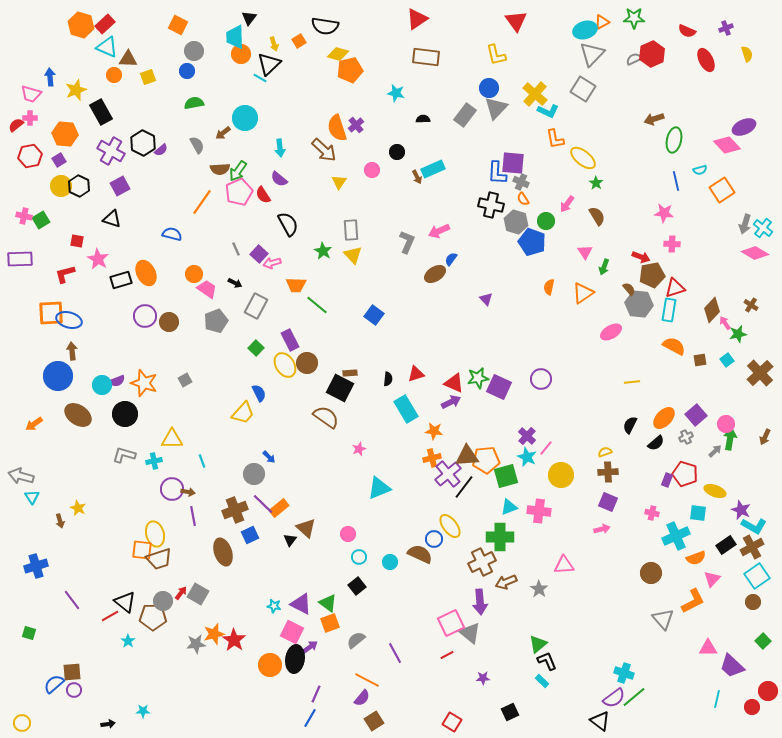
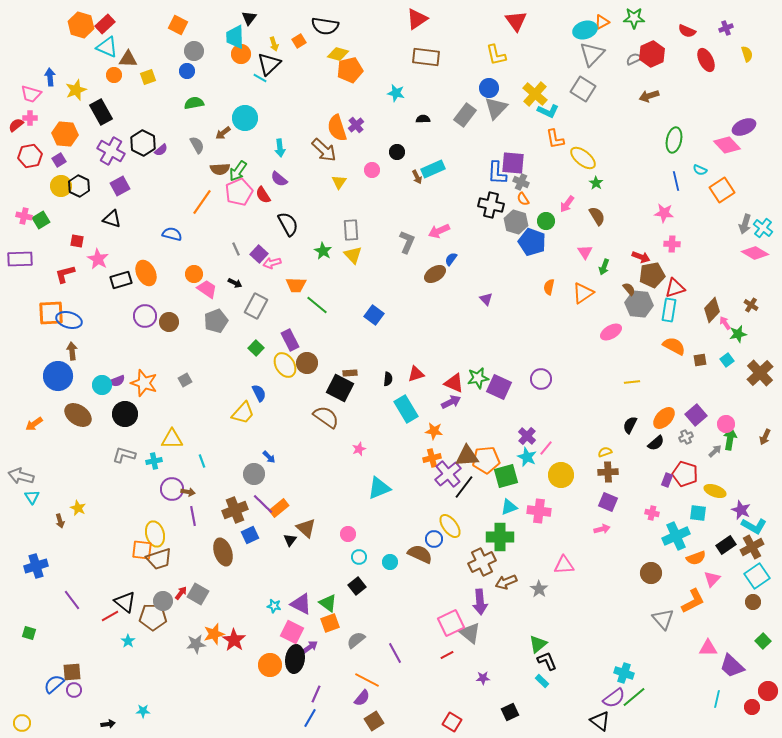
brown arrow at (654, 119): moved 5 px left, 23 px up
cyan semicircle at (700, 170): rotated 40 degrees clockwise
